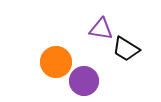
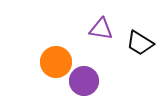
black trapezoid: moved 14 px right, 6 px up
